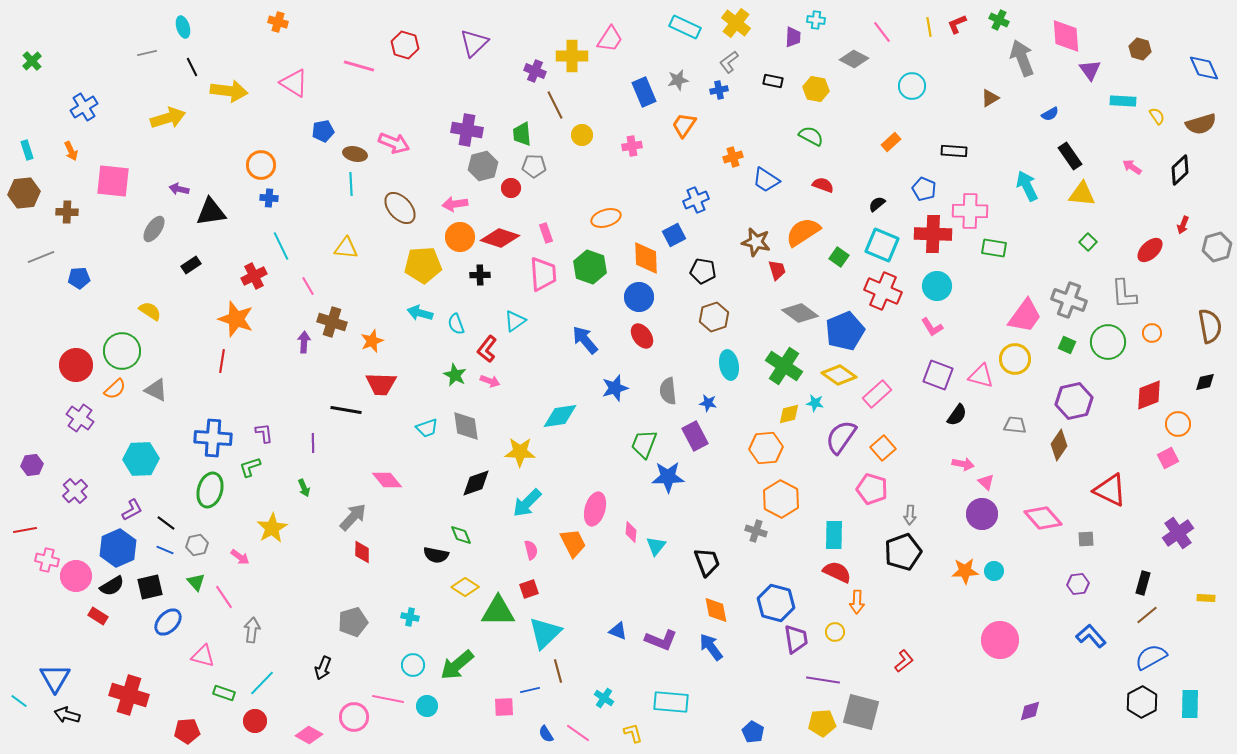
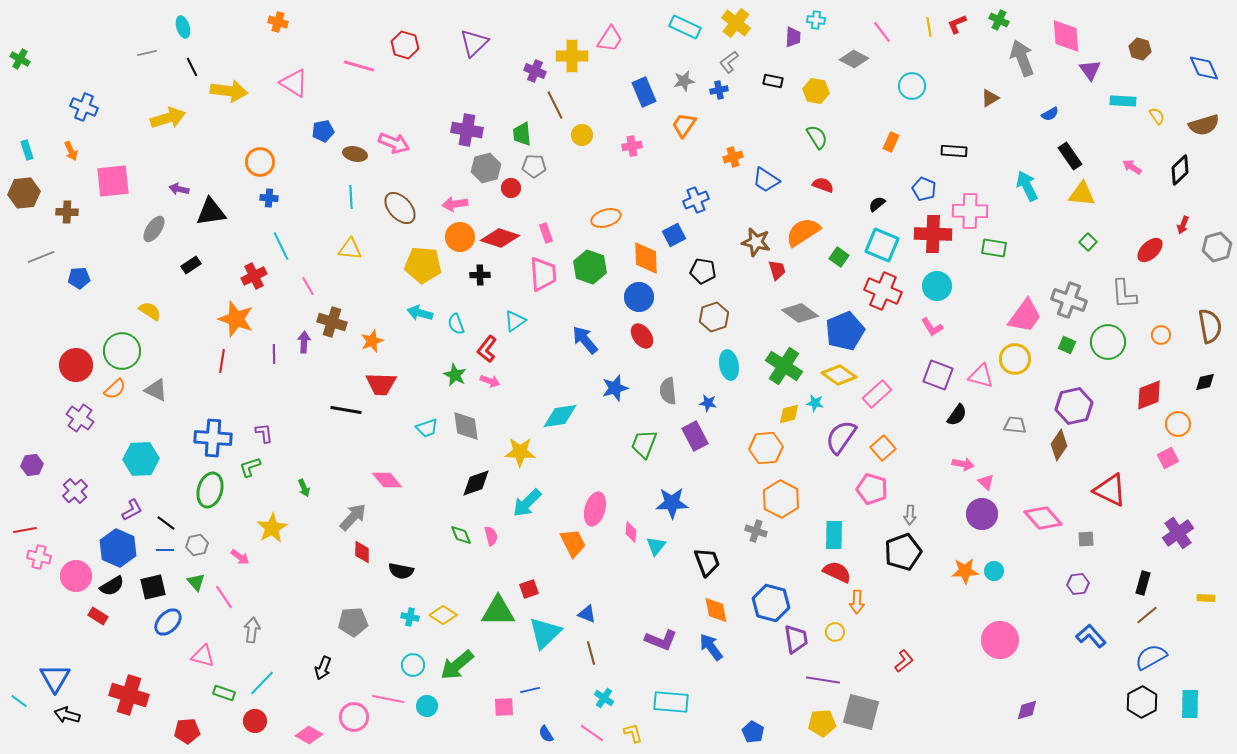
green cross at (32, 61): moved 12 px left, 2 px up; rotated 18 degrees counterclockwise
gray star at (678, 80): moved 6 px right, 1 px down
yellow hexagon at (816, 89): moved 2 px down
blue cross at (84, 107): rotated 36 degrees counterclockwise
brown semicircle at (1201, 124): moved 3 px right, 1 px down
green semicircle at (811, 136): moved 6 px right, 1 px down; rotated 30 degrees clockwise
orange rectangle at (891, 142): rotated 24 degrees counterclockwise
orange circle at (261, 165): moved 1 px left, 3 px up
gray hexagon at (483, 166): moved 3 px right, 2 px down
pink square at (113, 181): rotated 12 degrees counterclockwise
cyan line at (351, 184): moved 13 px down
yellow triangle at (346, 248): moved 4 px right, 1 px down
yellow pentagon at (423, 265): rotated 9 degrees clockwise
orange circle at (1152, 333): moved 9 px right, 2 px down
purple hexagon at (1074, 401): moved 5 px down
purple line at (313, 443): moved 39 px left, 89 px up
blue star at (668, 477): moved 4 px right, 26 px down
blue hexagon at (118, 548): rotated 12 degrees counterclockwise
blue line at (165, 550): rotated 24 degrees counterclockwise
pink semicircle at (531, 550): moved 40 px left, 14 px up
black semicircle at (436, 555): moved 35 px left, 16 px down
pink cross at (47, 560): moved 8 px left, 3 px up
black square at (150, 587): moved 3 px right
yellow diamond at (465, 587): moved 22 px left, 28 px down
blue hexagon at (776, 603): moved 5 px left
gray pentagon at (353, 622): rotated 12 degrees clockwise
blue triangle at (618, 631): moved 31 px left, 17 px up
brown line at (558, 671): moved 33 px right, 18 px up
purple diamond at (1030, 711): moved 3 px left, 1 px up
pink line at (578, 733): moved 14 px right
